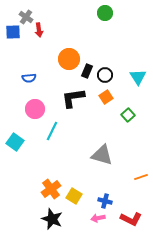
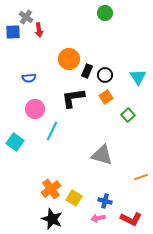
yellow square: moved 2 px down
